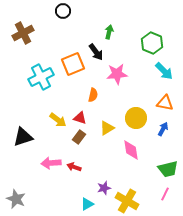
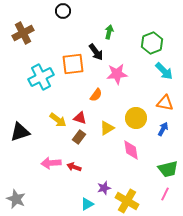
green hexagon: rotated 15 degrees clockwise
orange square: rotated 15 degrees clockwise
orange semicircle: moved 3 px right; rotated 24 degrees clockwise
black triangle: moved 3 px left, 5 px up
